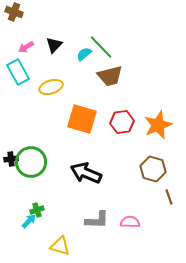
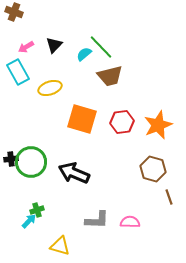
yellow ellipse: moved 1 px left, 1 px down
black arrow: moved 12 px left
